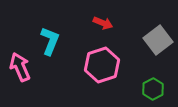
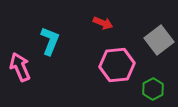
gray square: moved 1 px right
pink hexagon: moved 15 px right; rotated 12 degrees clockwise
